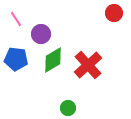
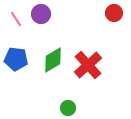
purple circle: moved 20 px up
